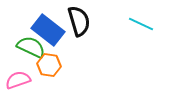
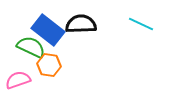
black semicircle: moved 2 px right, 3 px down; rotated 76 degrees counterclockwise
